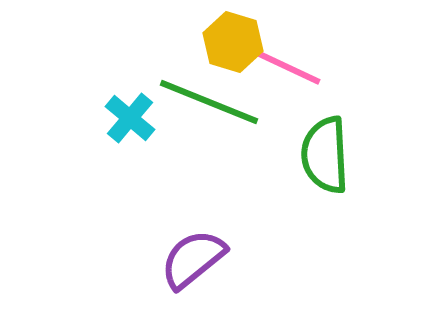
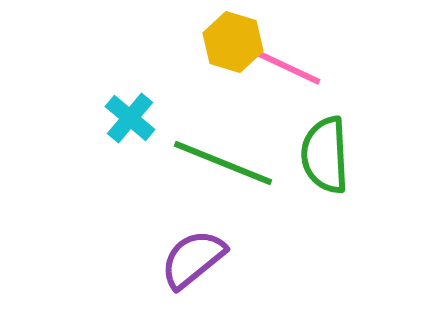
green line: moved 14 px right, 61 px down
